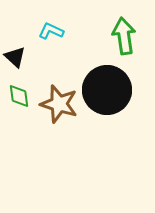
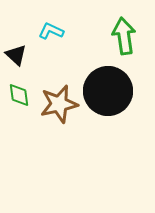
black triangle: moved 1 px right, 2 px up
black circle: moved 1 px right, 1 px down
green diamond: moved 1 px up
brown star: rotated 30 degrees counterclockwise
